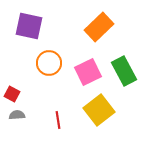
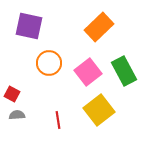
pink square: rotated 12 degrees counterclockwise
